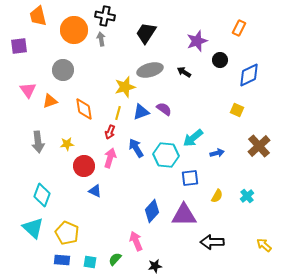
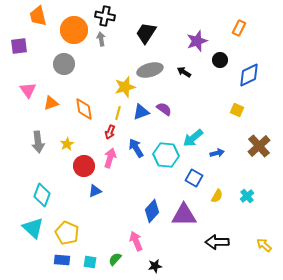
gray circle at (63, 70): moved 1 px right, 6 px up
orange triangle at (50, 101): moved 1 px right, 2 px down
yellow star at (67, 144): rotated 24 degrees counterclockwise
blue square at (190, 178): moved 4 px right; rotated 36 degrees clockwise
blue triangle at (95, 191): rotated 48 degrees counterclockwise
black arrow at (212, 242): moved 5 px right
